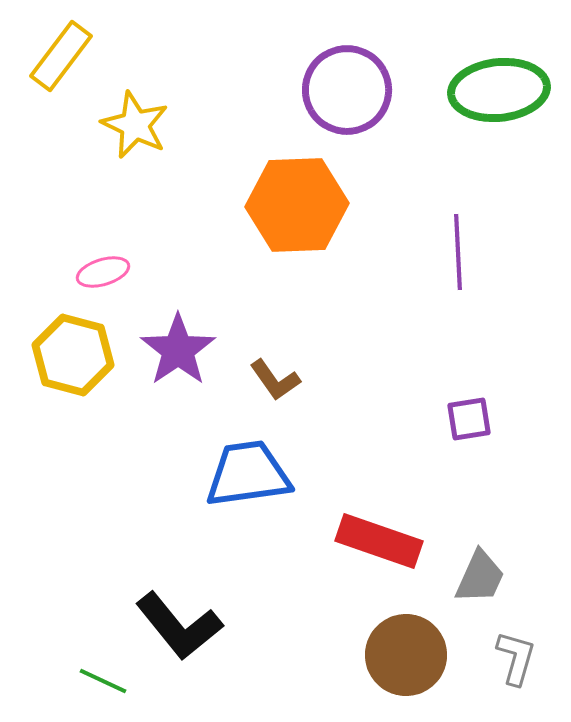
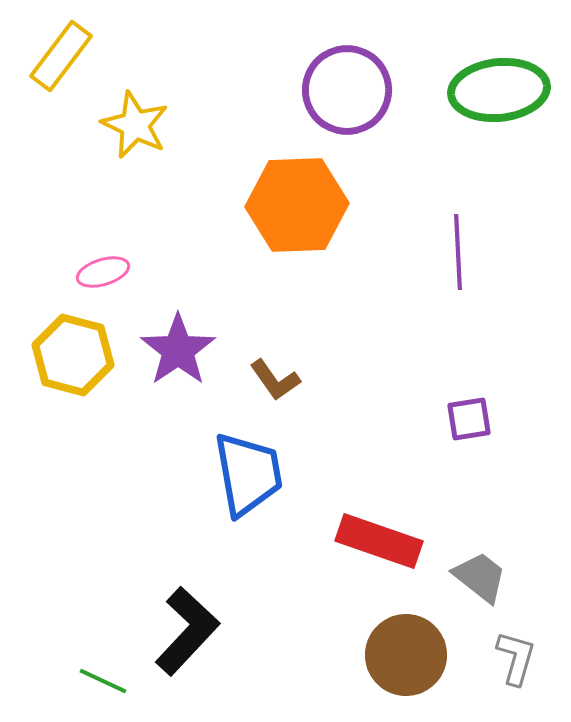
blue trapezoid: rotated 88 degrees clockwise
gray trapezoid: rotated 76 degrees counterclockwise
black L-shape: moved 8 px right, 5 px down; rotated 98 degrees counterclockwise
